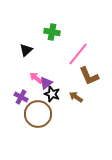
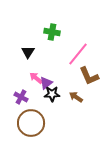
black triangle: moved 2 px right, 2 px down; rotated 16 degrees counterclockwise
black star: rotated 21 degrees counterclockwise
brown circle: moved 7 px left, 9 px down
